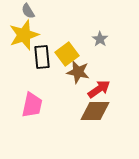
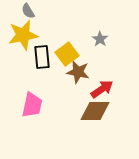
yellow star: moved 1 px left; rotated 8 degrees clockwise
red arrow: moved 3 px right
